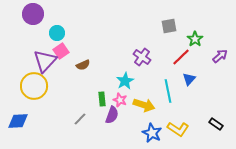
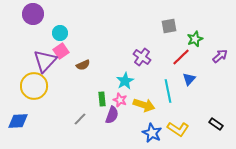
cyan circle: moved 3 px right
green star: rotated 14 degrees clockwise
